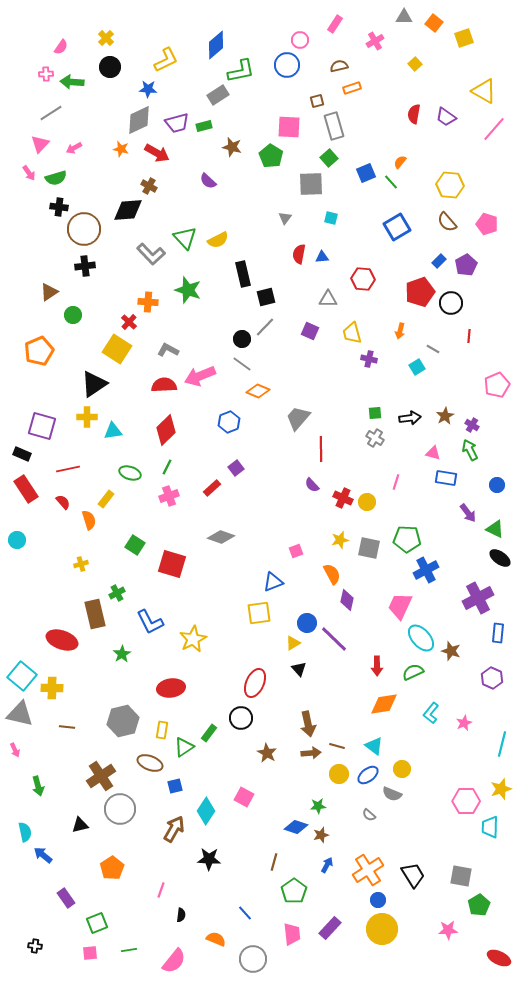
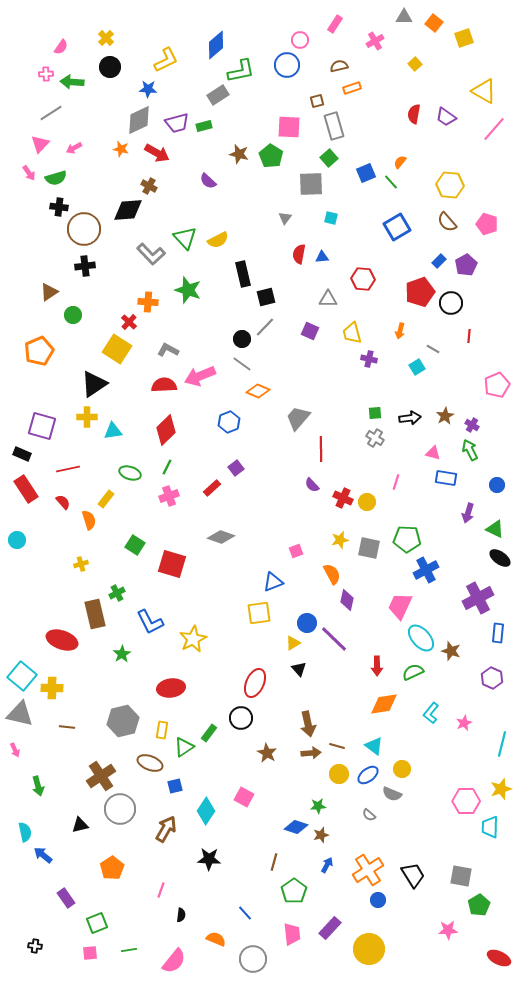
brown star at (232, 147): moved 7 px right, 7 px down
purple arrow at (468, 513): rotated 54 degrees clockwise
brown arrow at (174, 829): moved 8 px left
yellow circle at (382, 929): moved 13 px left, 20 px down
